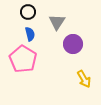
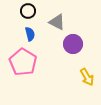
black circle: moved 1 px up
gray triangle: rotated 36 degrees counterclockwise
pink pentagon: moved 3 px down
yellow arrow: moved 3 px right, 2 px up
